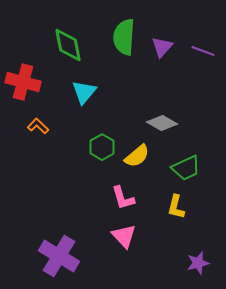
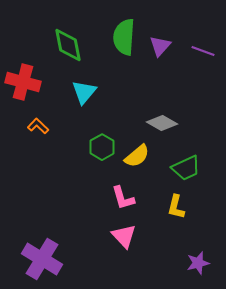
purple triangle: moved 2 px left, 1 px up
purple cross: moved 17 px left, 3 px down
